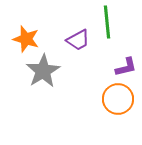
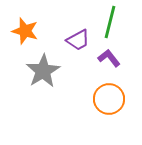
green line: moved 3 px right; rotated 20 degrees clockwise
orange star: moved 1 px left, 8 px up
purple L-shape: moved 17 px left, 9 px up; rotated 115 degrees counterclockwise
orange circle: moved 9 px left
